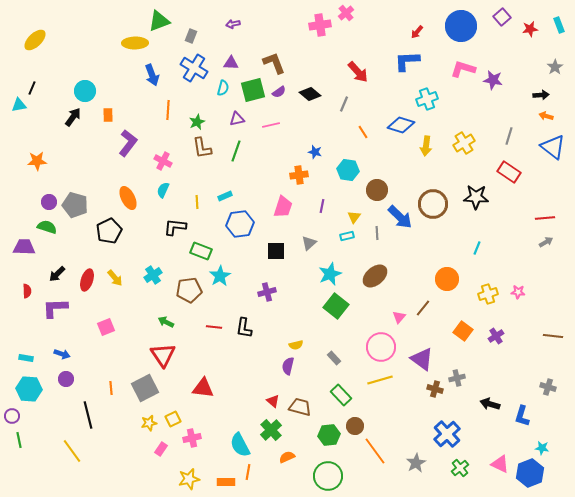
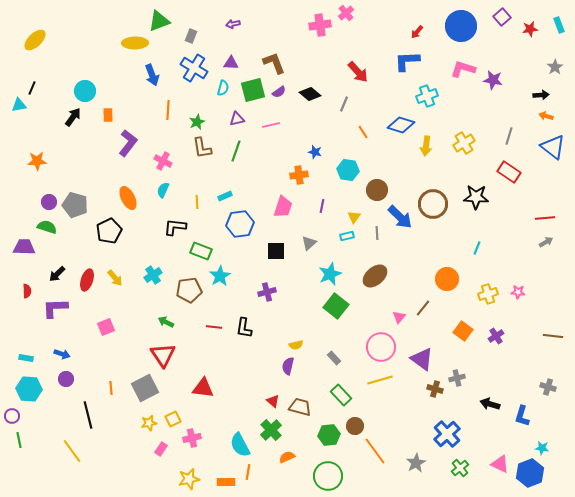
cyan cross at (427, 99): moved 3 px up
